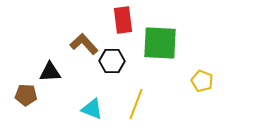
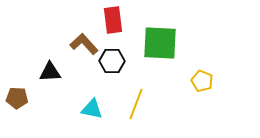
red rectangle: moved 10 px left
brown pentagon: moved 9 px left, 3 px down
cyan triangle: rotated 10 degrees counterclockwise
